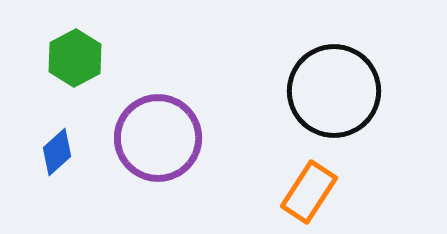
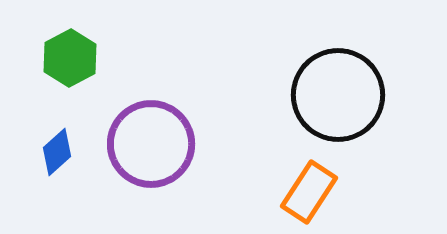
green hexagon: moved 5 px left
black circle: moved 4 px right, 4 px down
purple circle: moved 7 px left, 6 px down
